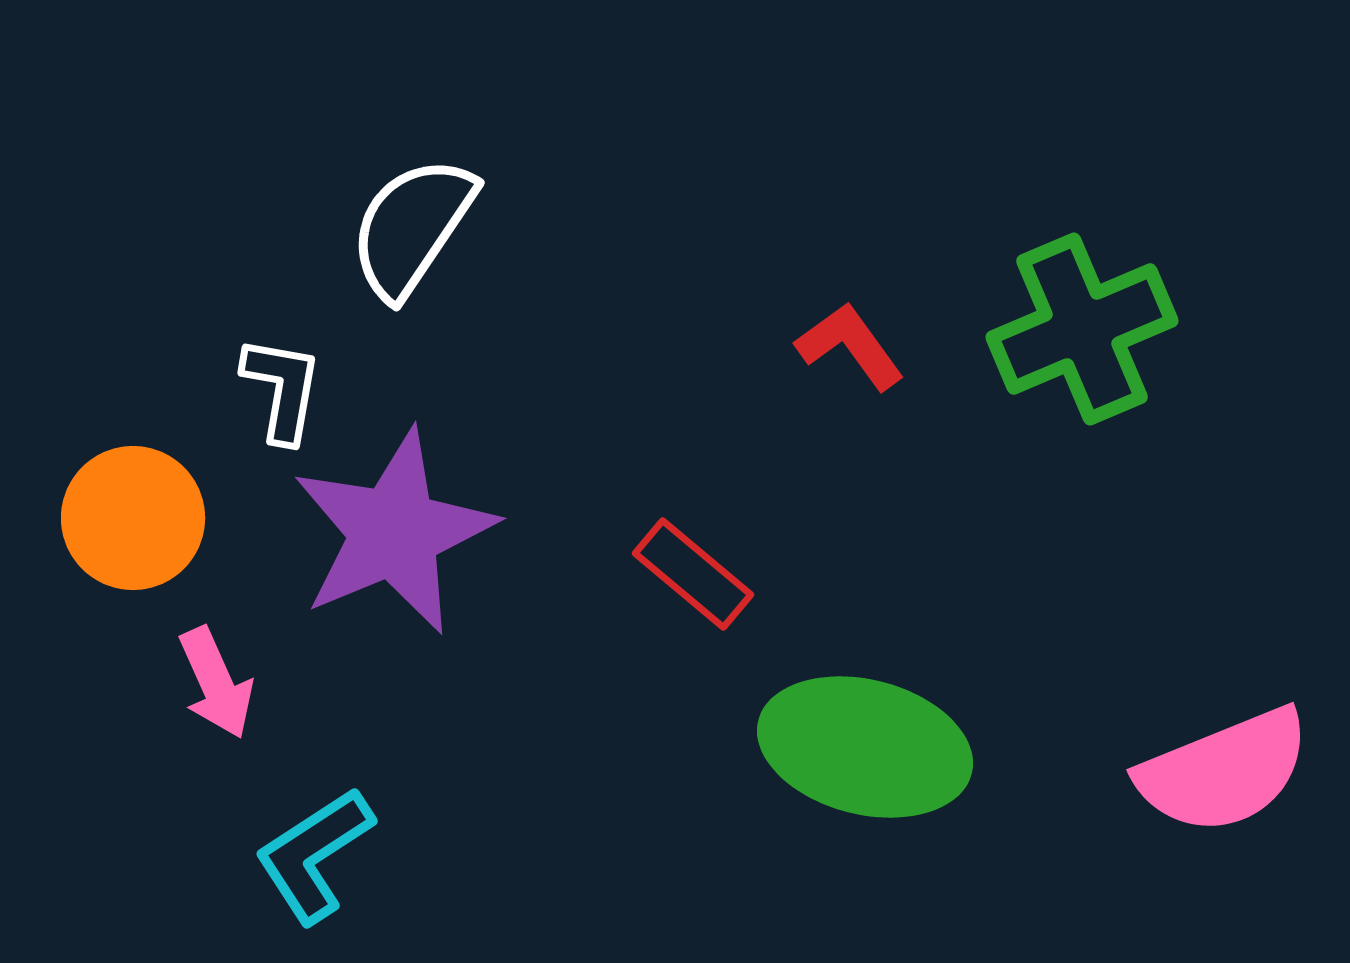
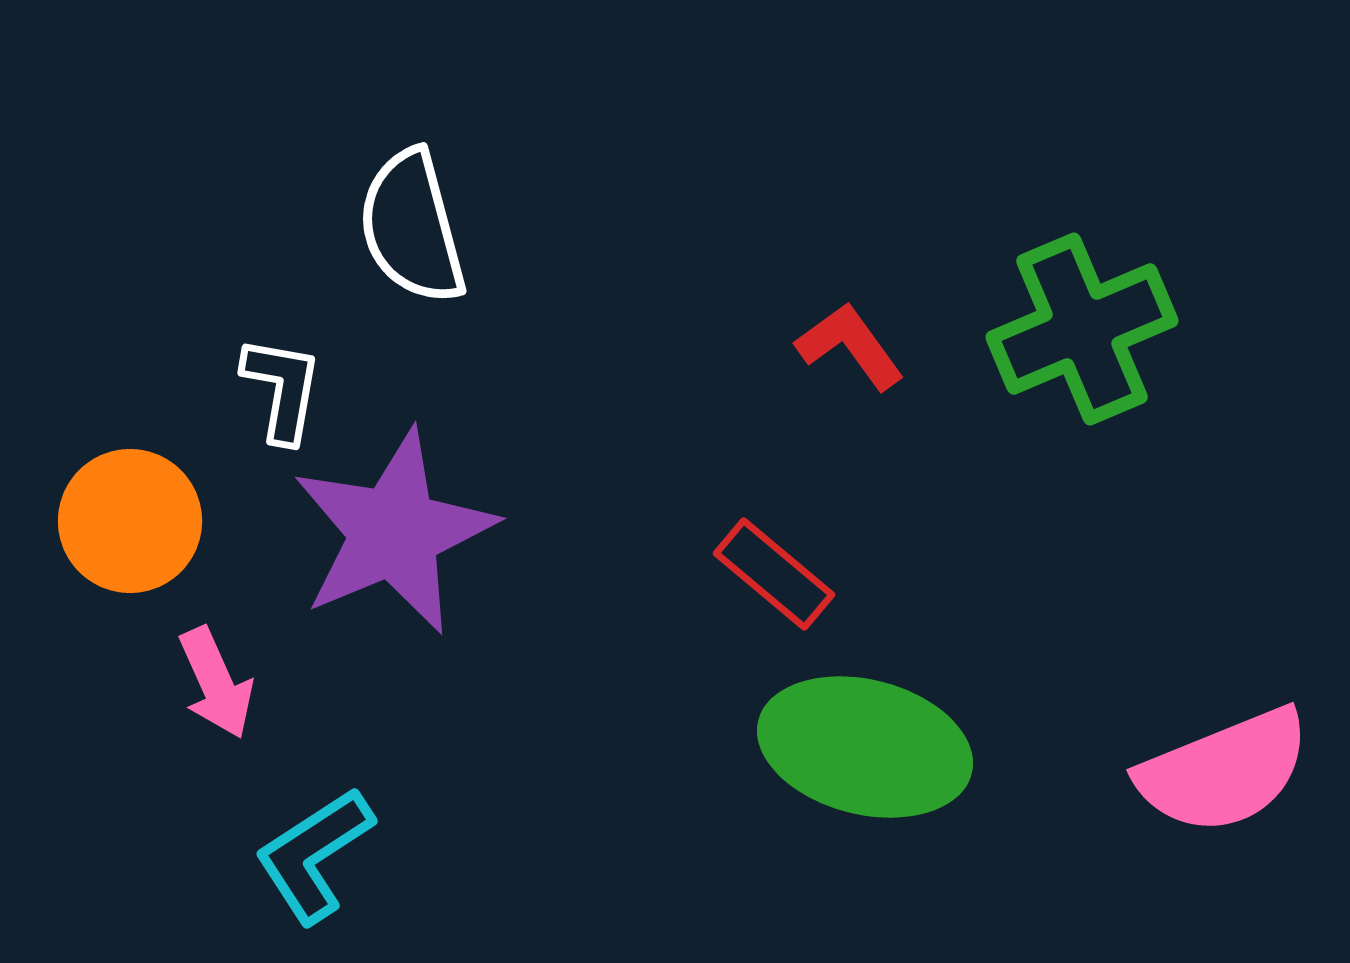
white semicircle: rotated 49 degrees counterclockwise
orange circle: moved 3 px left, 3 px down
red rectangle: moved 81 px right
